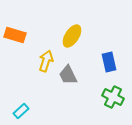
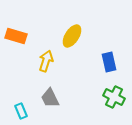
orange rectangle: moved 1 px right, 1 px down
gray trapezoid: moved 18 px left, 23 px down
green cross: moved 1 px right
cyan rectangle: rotated 70 degrees counterclockwise
